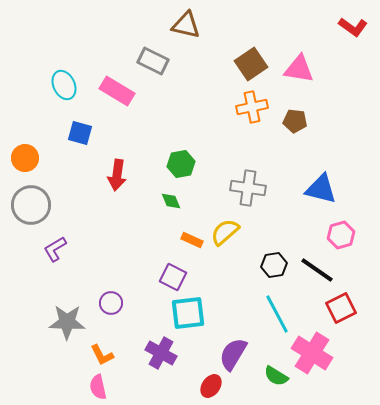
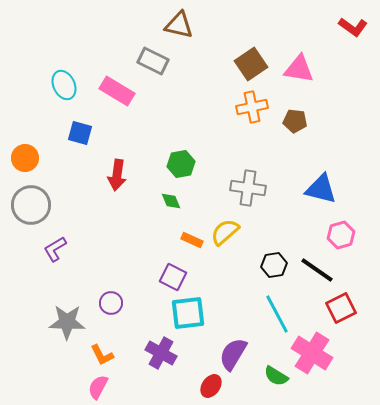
brown triangle: moved 7 px left
pink semicircle: rotated 40 degrees clockwise
